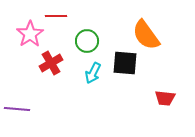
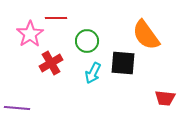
red line: moved 2 px down
black square: moved 2 px left
purple line: moved 1 px up
